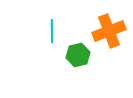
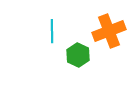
green hexagon: rotated 20 degrees counterclockwise
